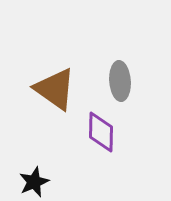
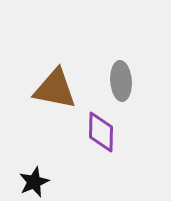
gray ellipse: moved 1 px right
brown triangle: rotated 24 degrees counterclockwise
